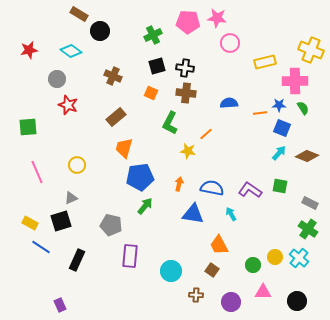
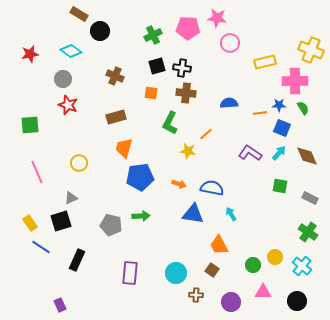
pink pentagon at (188, 22): moved 6 px down
red star at (29, 50): moved 1 px right, 4 px down
black cross at (185, 68): moved 3 px left
brown cross at (113, 76): moved 2 px right
gray circle at (57, 79): moved 6 px right
orange square at (151, 93): rotated 16 degrees counterclockwise
brown rectangle at (116, 117): rotated 24 degrees clockwise
green square at (28, 127): moved 2 px right, 2 px up
brown diamond at (307, 156): rotated 45 degrees clockwise
yellow circle at (77, 165): moved 2 px right, 2 px up
orange arrow at (179, 184): rotated 96 degrees clockwise
purple L-shape at (250, 190): moved 37 px up
gray rectangle at (310, 203): moved 5 px up
green arrow at (145, 206): moved 4 px left, 10 px down; rotated 48 degrees clockwise
yellow rectangle at (30, 223): rotated 28 degrees clockwise
green cross at (308, 229): moved 3 px down
purple rectangle at (130, 256): moved 17 px down
cyan cross at (299, 258): moved 3 px right, 8 px down
cyan circle at (171, 271): moved 5 px right, 2 px down
